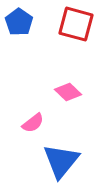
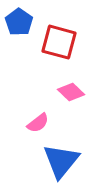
red square: moved 17 px left, 18 px down
pink diamond: moved 3 px right
pink semicircle: moved 5 px right
